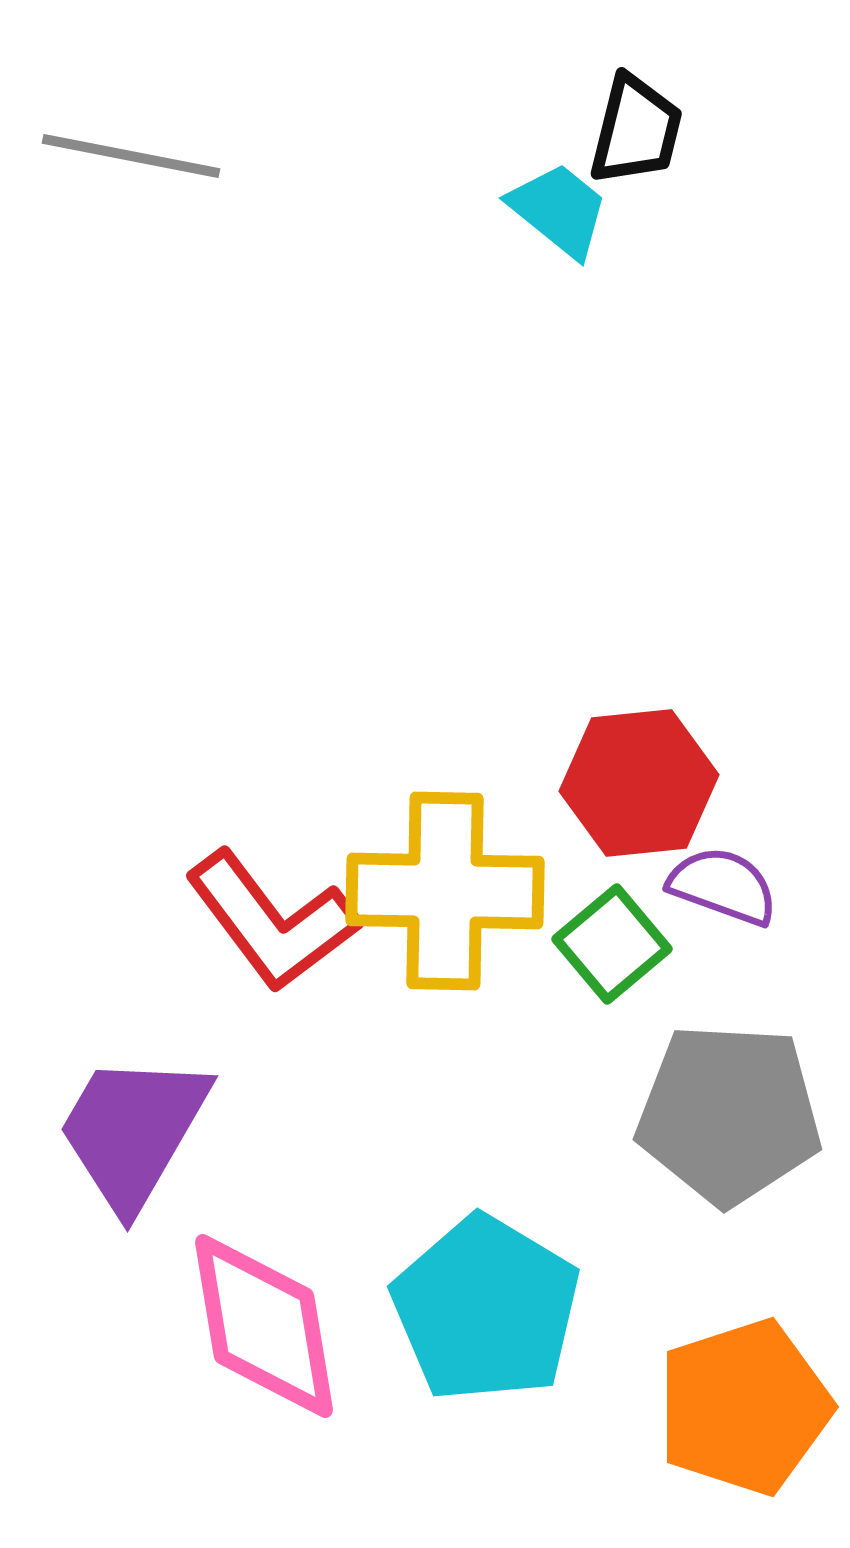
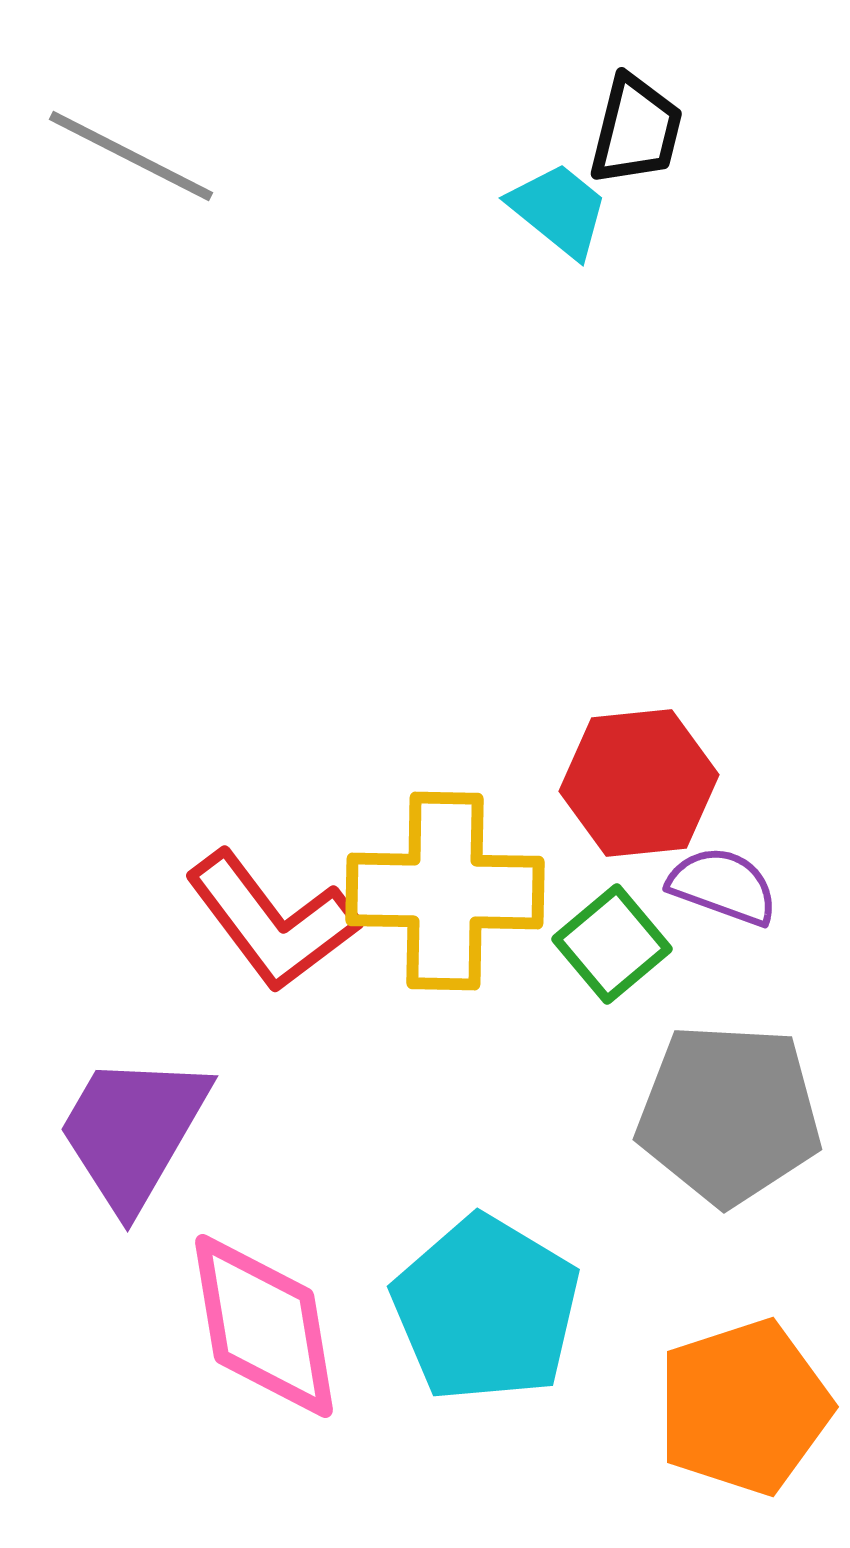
gray line: rotated 16 degrees clockwise
